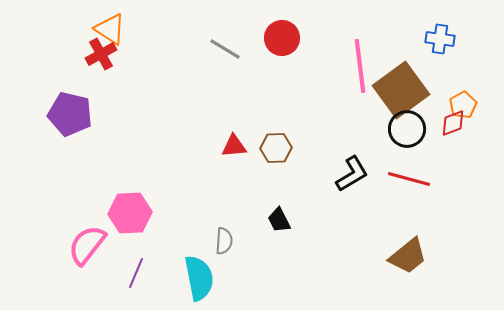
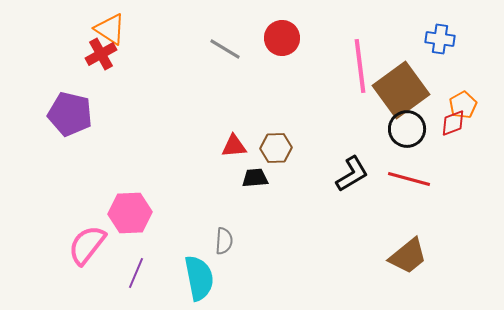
black trapezoid: moved 24 px left, 42 px up; rotated 112 degrees clockwise
